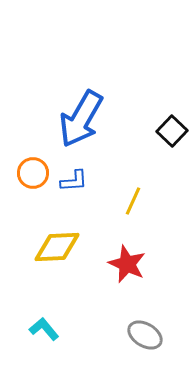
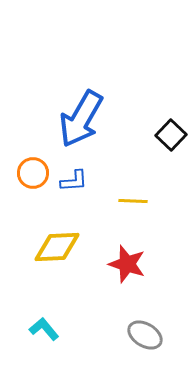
black square: moved 1 px left, 4 px down
yellow line: rotated 68 degrees clockwise
red star: rotated 6 degrees counterclockwise
